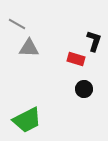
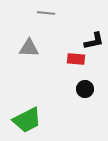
gray line: moved 29 px right, 11 px up; rotated 24 degrees counterclockwise
black L-shape: rotated 60 degrees clockwise
red rectangle: rotated 12 degrees counterclockwise
black circle: moved 1 px right
